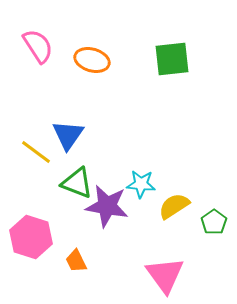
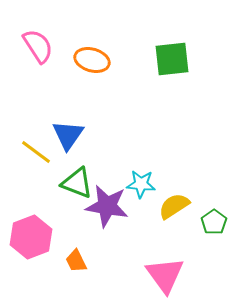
pink hexagon: rotated 21 degrees clockwise
